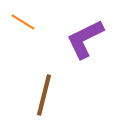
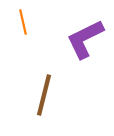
orange line: rotated 45 degrees clockwise
